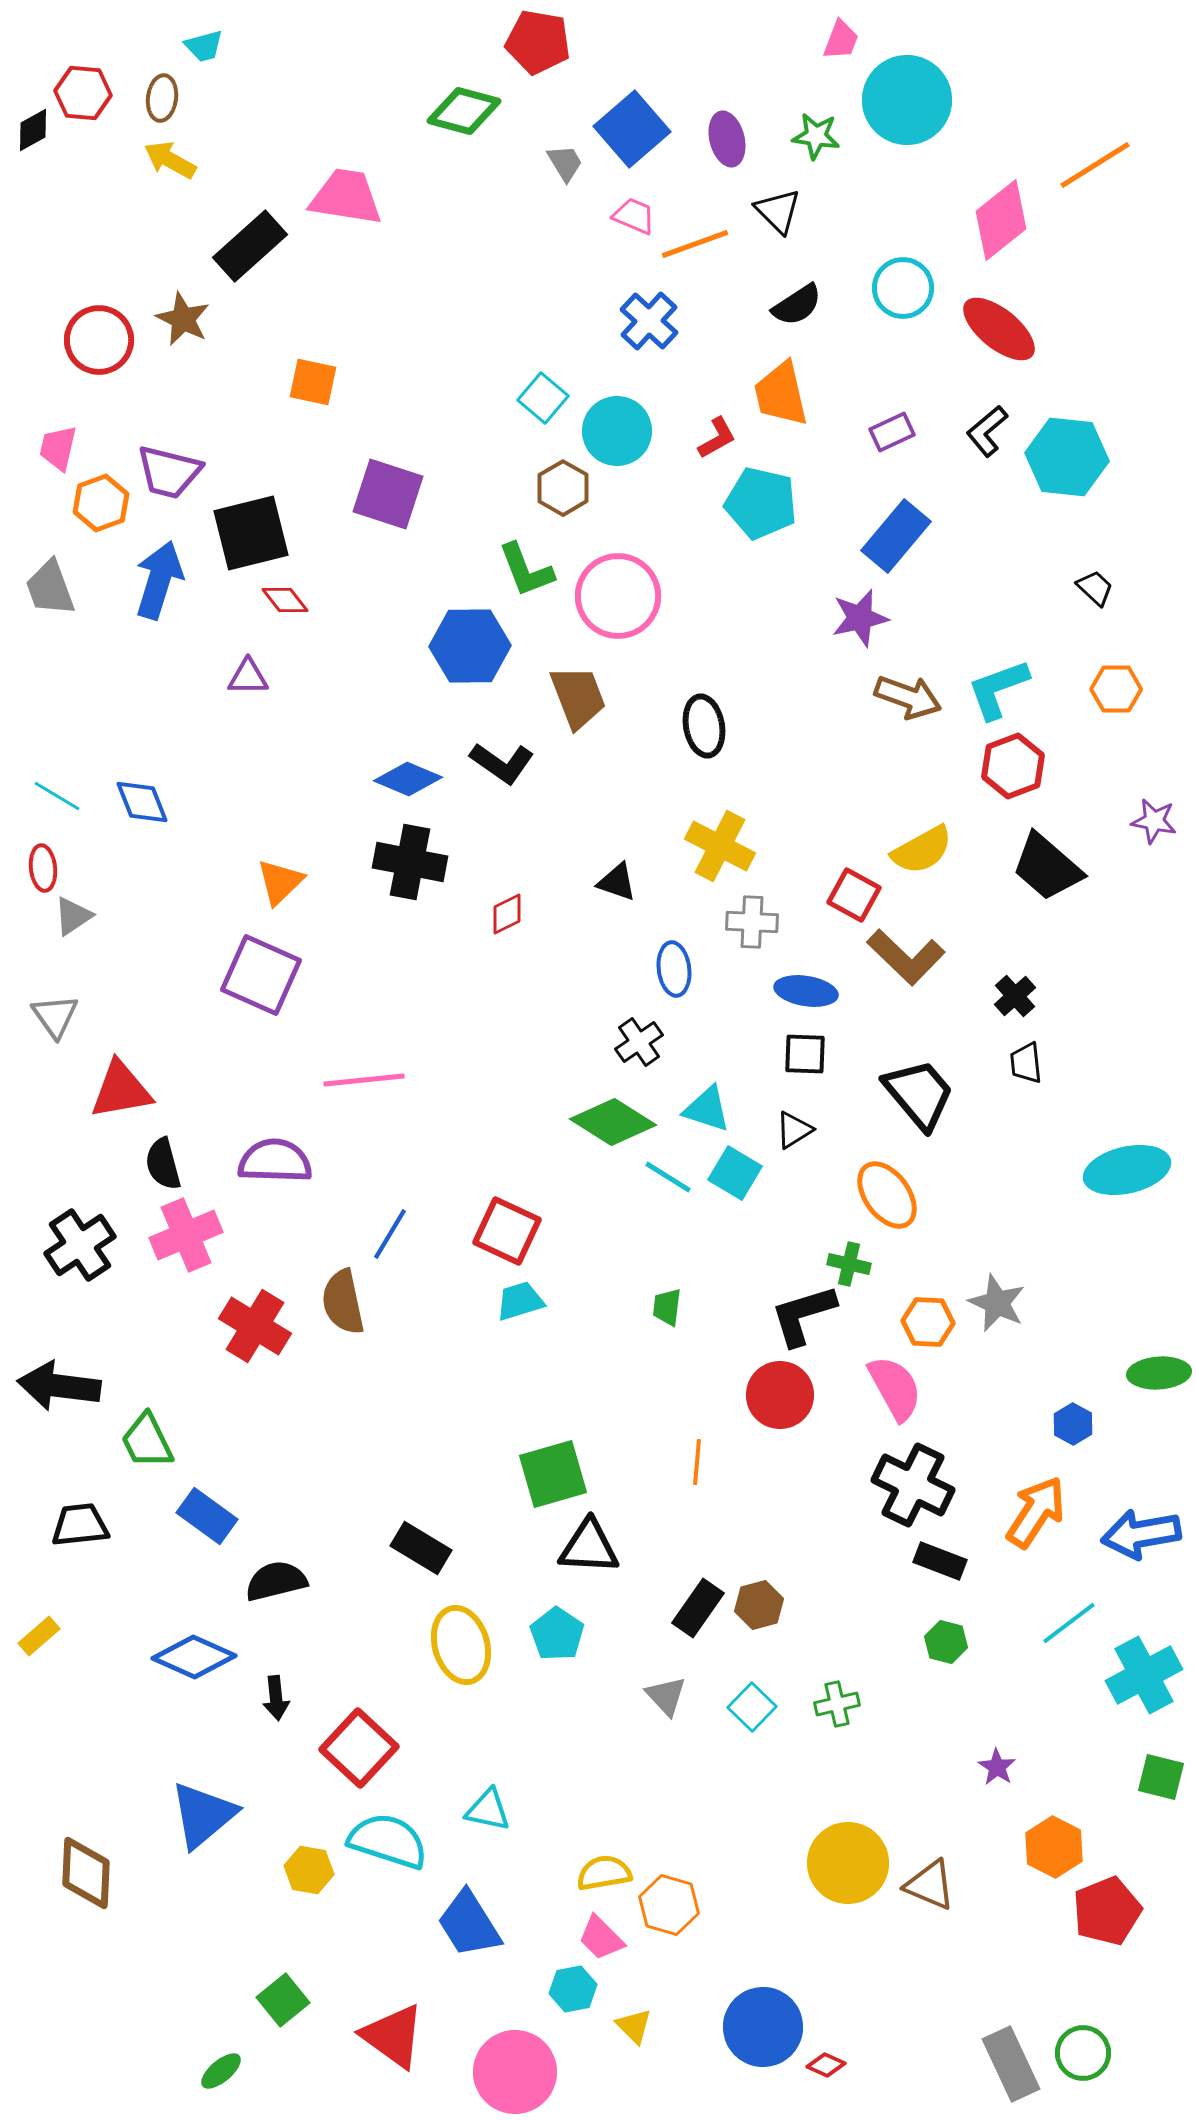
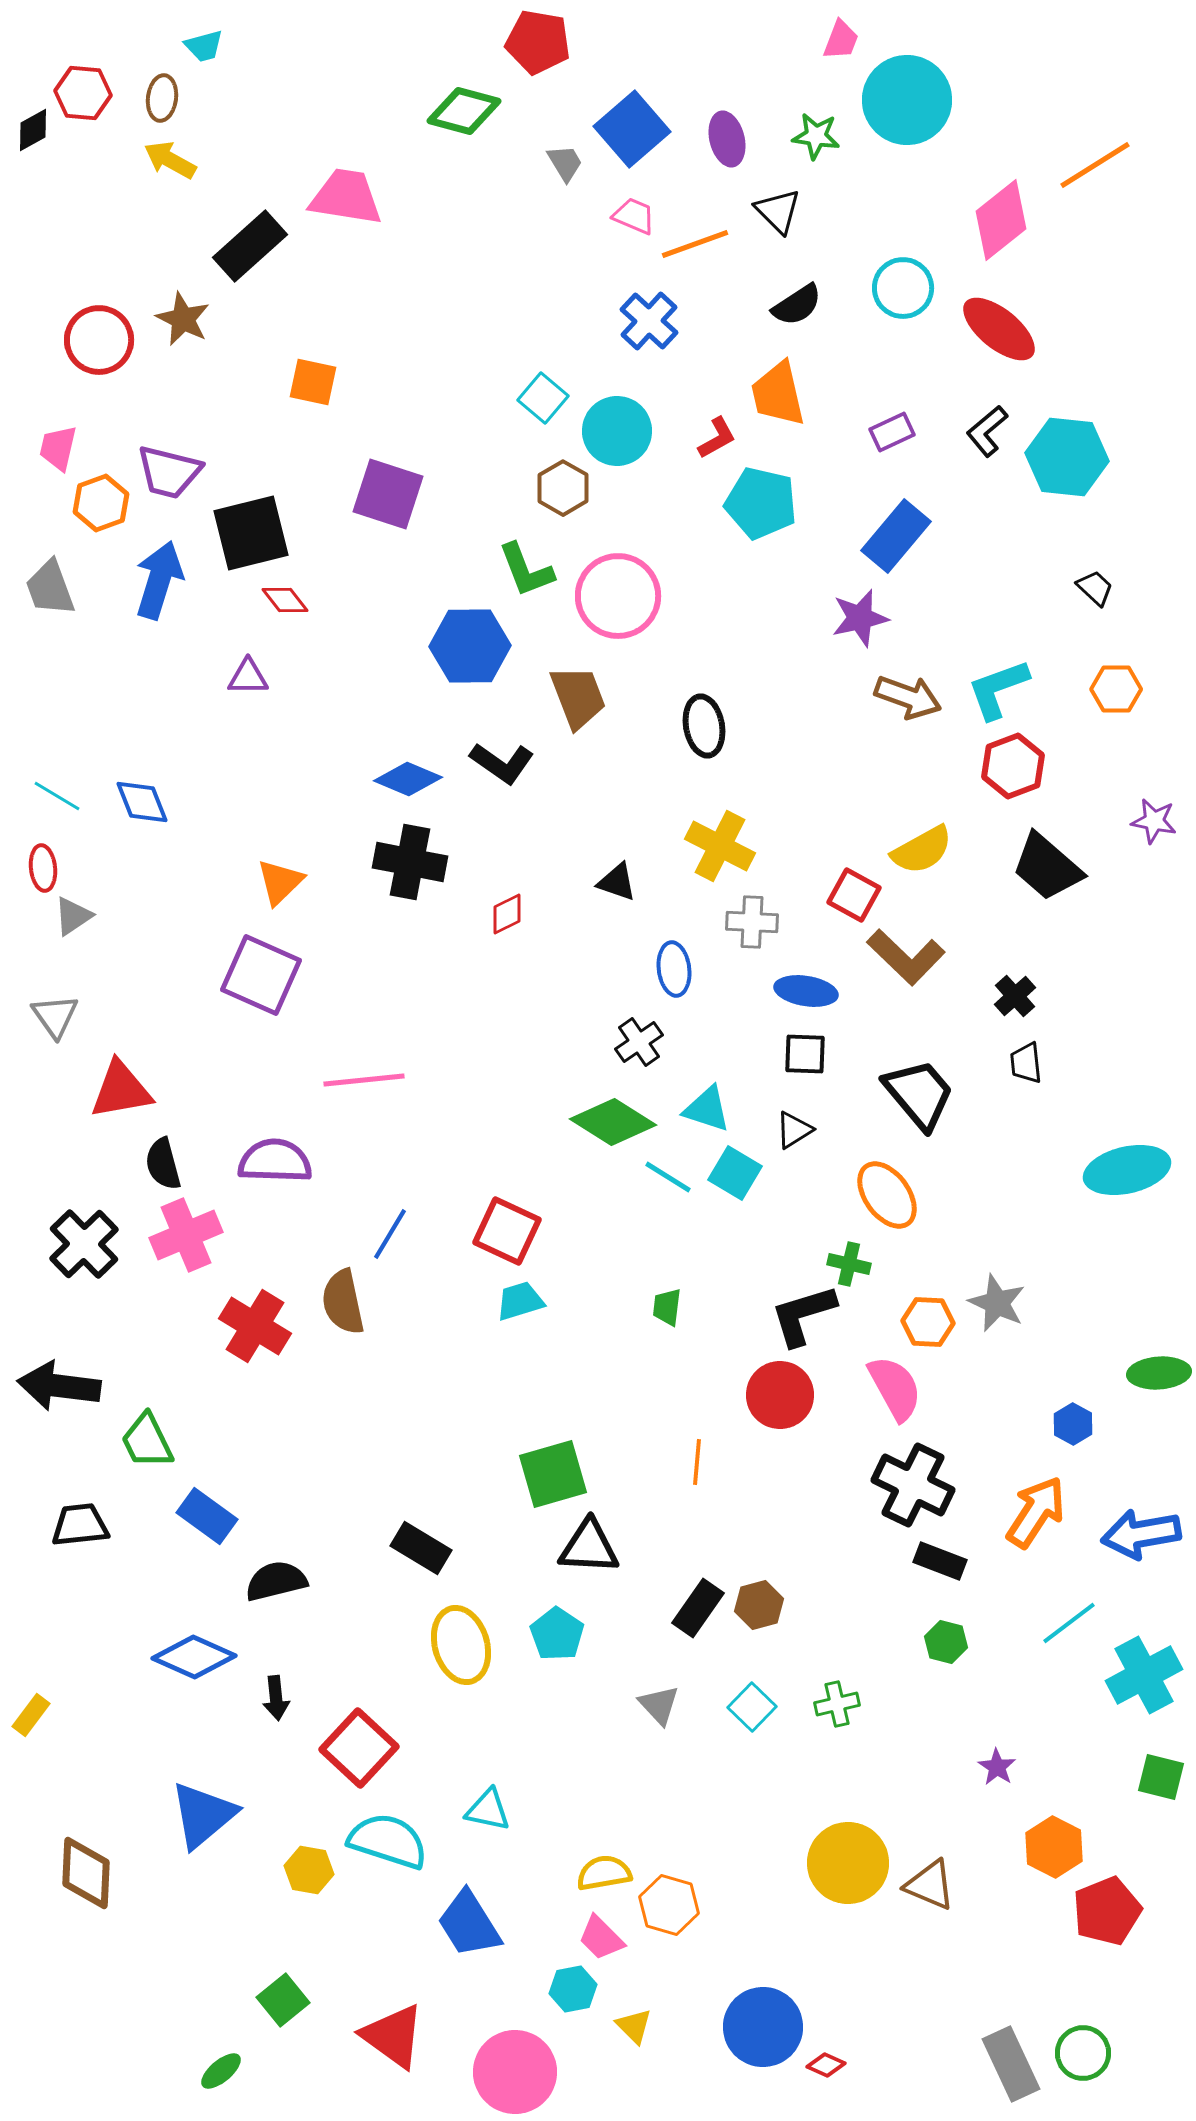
orange trapezoid at (781, 394): moved 3 px left
black cross at (80, 1245): moved 4 px right, 1 px up; rotated 10 degrees counterclockwise
yellow rectangle at (39, 1636): moved 8 px left, 79 px down; rotated 12 degrees counterclockwise
gray triangle at (666, 1696): moved 7 px left, 9 px down
